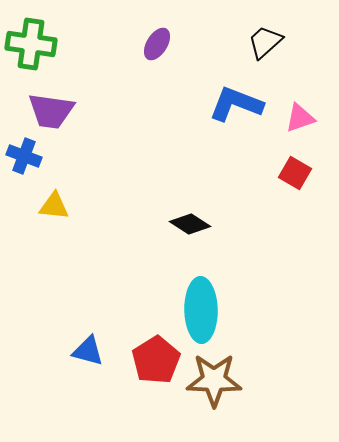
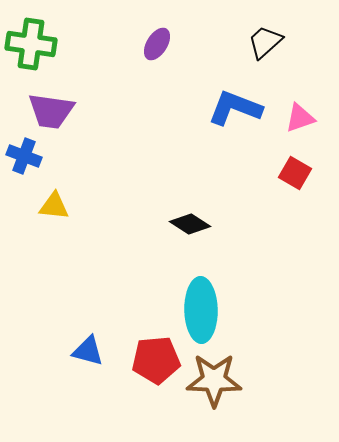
blue L-shape: moved 1 px left, 4 px down
red pentagon: rotated 27 degrees clockwise
